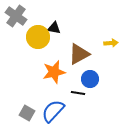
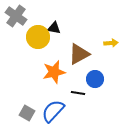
blue circle: moved 5 px right
